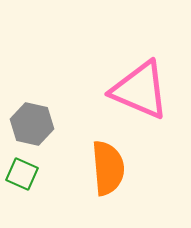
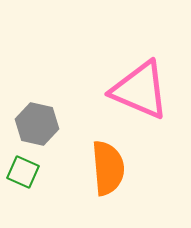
gray hexagon: moved 5 px right
green square: moved 1 px right, 2 px up
